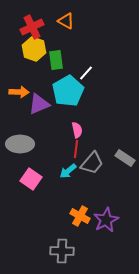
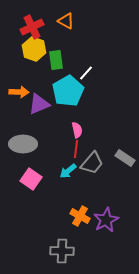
gray ellipse: moved 3 px right
